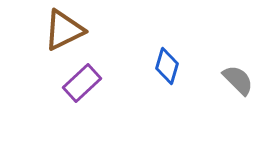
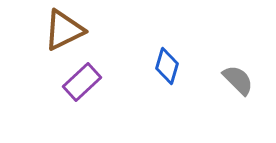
purple rectangle: moved 1 px up
